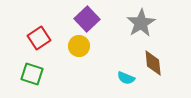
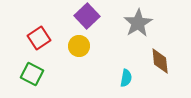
purple square: moved 3 px up
gray star: moved 3 px left
brown diamond: moved 7 px right, 2 px up
green square: rotated 10 degrees clockwise
cyan semicircle: rotated 102 degrees counterclockwise
